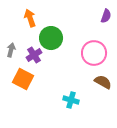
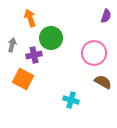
gray arrow: moved 1 px right, 5 px up
purple cross: rotated 21 degrees clockwise
